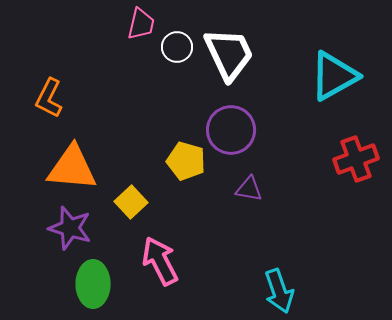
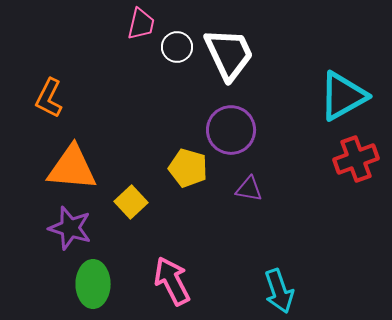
cyan triangle: moved 9 px right, 20 px down
yellow pentagon: moved 2 px right, 7 px down
pink arrow: moved 12 px right, 20 px down
